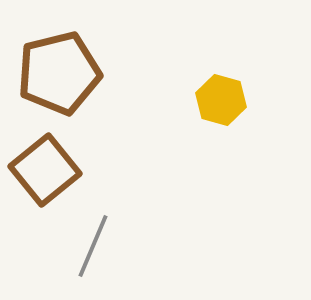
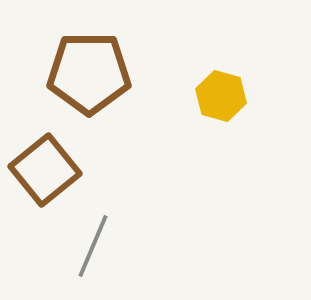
brown pentagon: moved 30 px right; rotated 14 degrees clockwise
yellow hexagon: moved 4 px up
